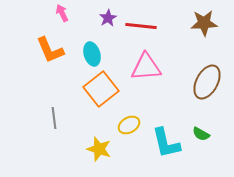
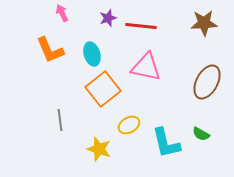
purple star: rotated 12 degrees clockwise
pink triangle: rotated 16 degrees clockwise
orange square: moved 2 px right
gray line: moved 6 px right, 2 px down
